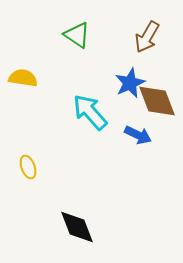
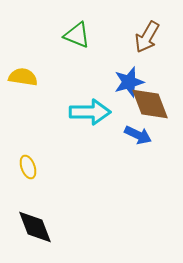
green triangle: rotated 12 degrees counterclockwise
yellow semicircle: moved 1 px up
blue star: moved 1 px left, 1 px up; rotated 8 degrees clockwise
brown diamond: moved 7 px left, 3 px down
cyan arrow: rotated 132 degrees clockwise
black diamond: moved 42 px left
